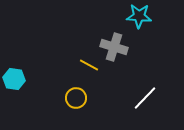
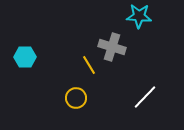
gray cross: moved 2 px left
yellow line: rotated 30 degrees clockwise
cyan hexagon: moved 11 px right, 22 px up; rotated 10 degrees counterclockwise
white line: moved 1 px up
